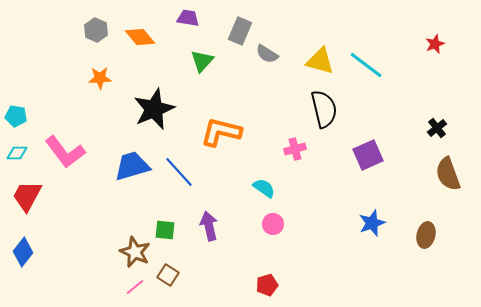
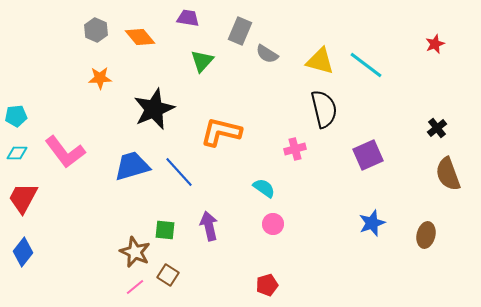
cyan pentagon: rotated 15 degrees counterclockwise
red trapezoid: moved 4 px left, 2 px down
